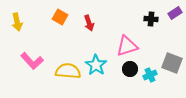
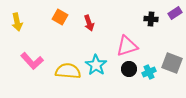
black circle: moved 1 px left
cyan cross: moved 1 px left, 3 px up
